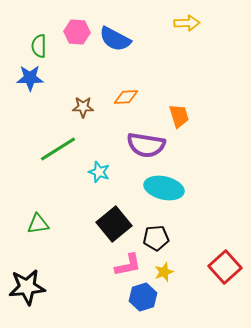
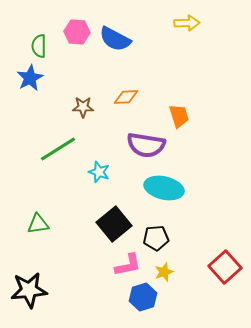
blue star: rotated 28 degrees counterclockwise
black star: moved 2 px right, 3 px down
